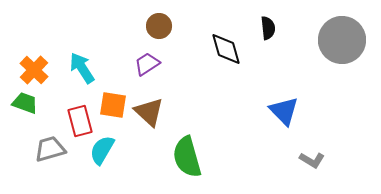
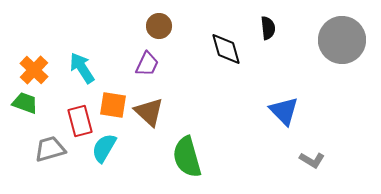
purple trapezoid: rotated 148 degrees clockwise
cyan semicircle: moved 2 px right, 2 px up
